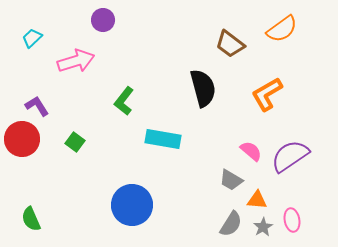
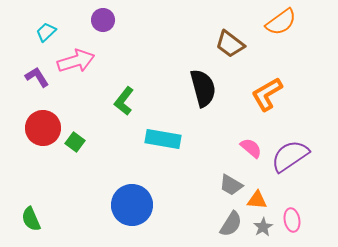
orange semicircle: moved 1 px left, 7 px up
cyan trapezoid: moved 14 px right, 6 px up
purple L-shape: moved 29 px up
red circle: moved 21 px right, 11 px up
pink semicircle: moved 3 px up
gray trapezoid: moved 5 px down
